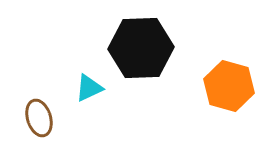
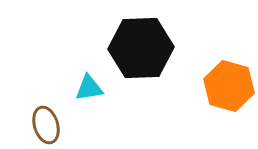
cyan triangle: rotated 16 degrees clockwise
brown ellipse: moved 7 px right, 7 px down
